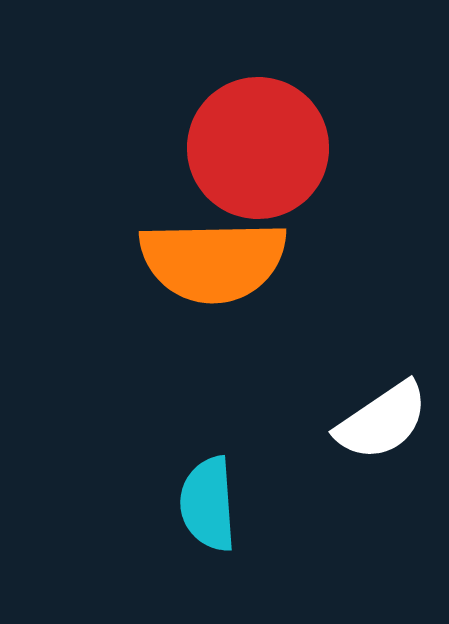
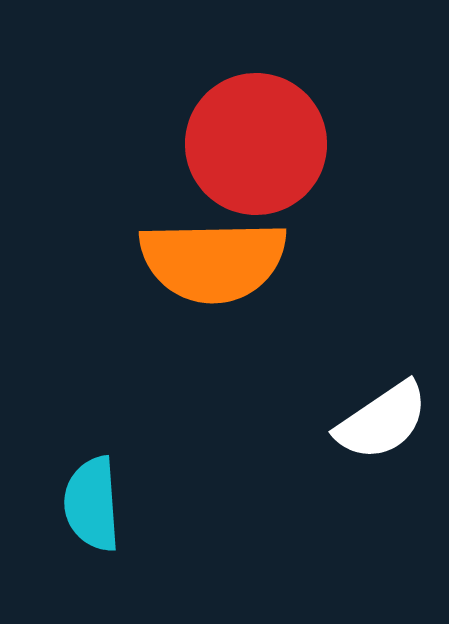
red circle: moved 2 px left, 4 px up
cyan semicircle: moved 116 px left
